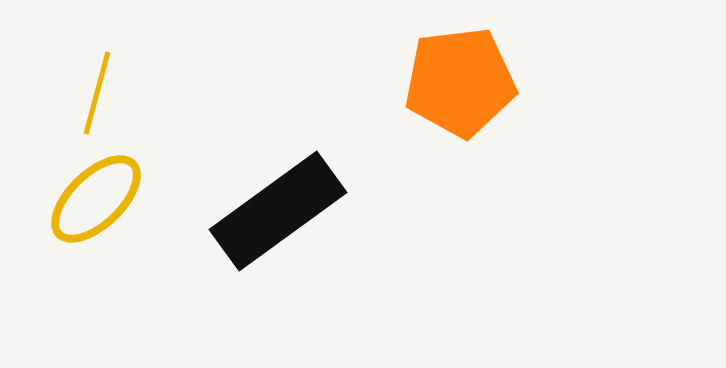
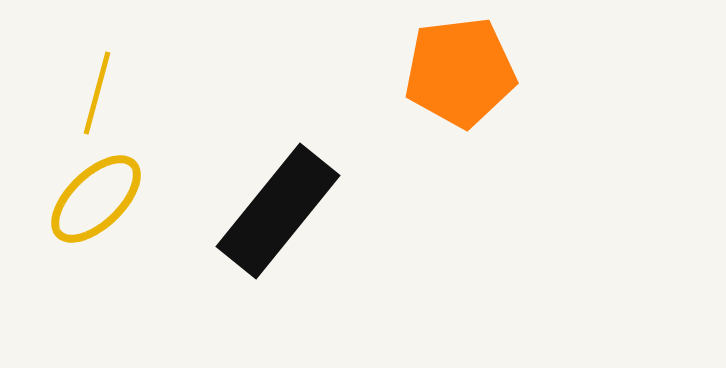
orange pentagon: moved 10 px up
black rectangle: rotated 15 degrees counterclockwise
